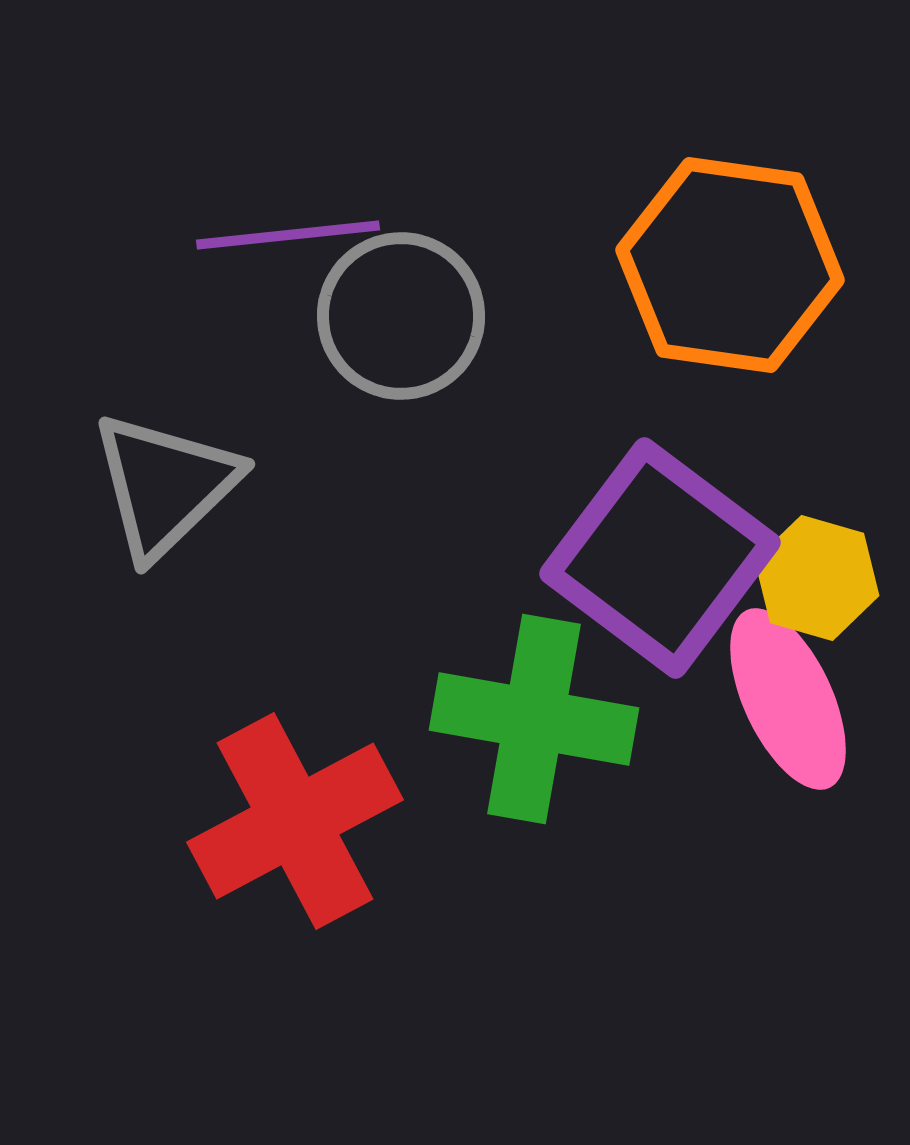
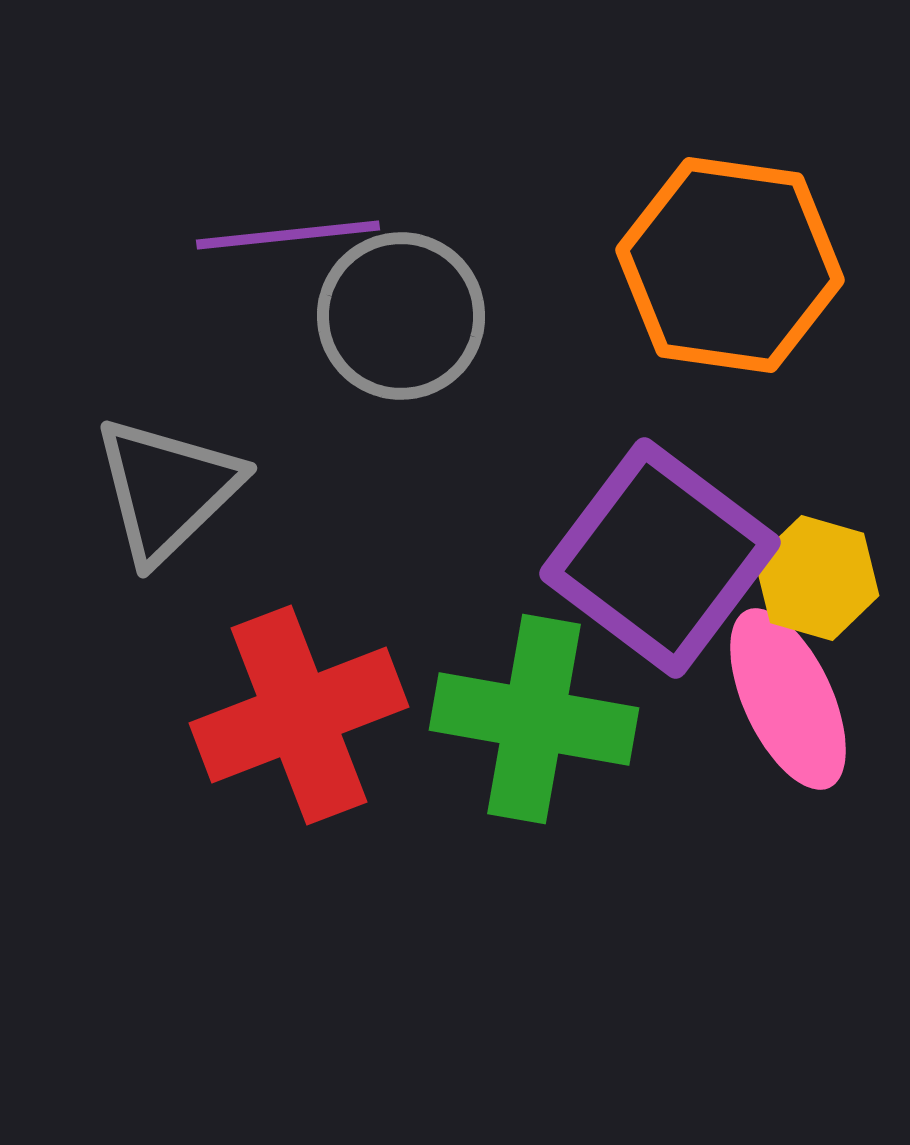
gray triangle: moved 2 px right, 4 px down
red cross: moved 4 px right, 106 px up; rotated 7 degrees clockwise
